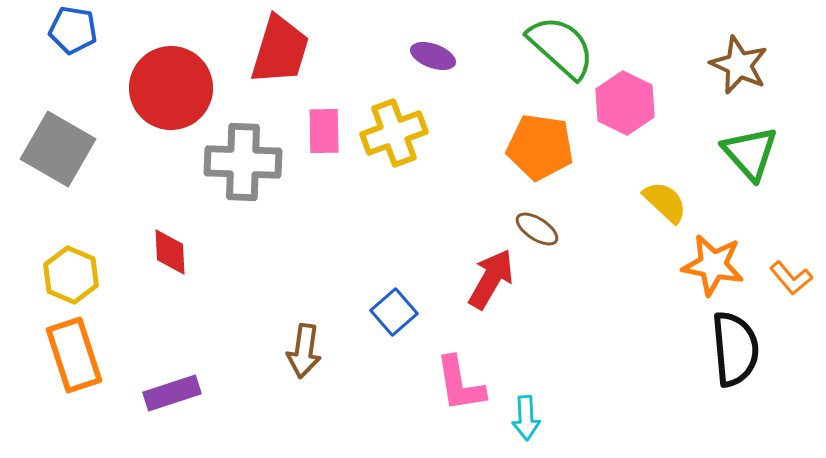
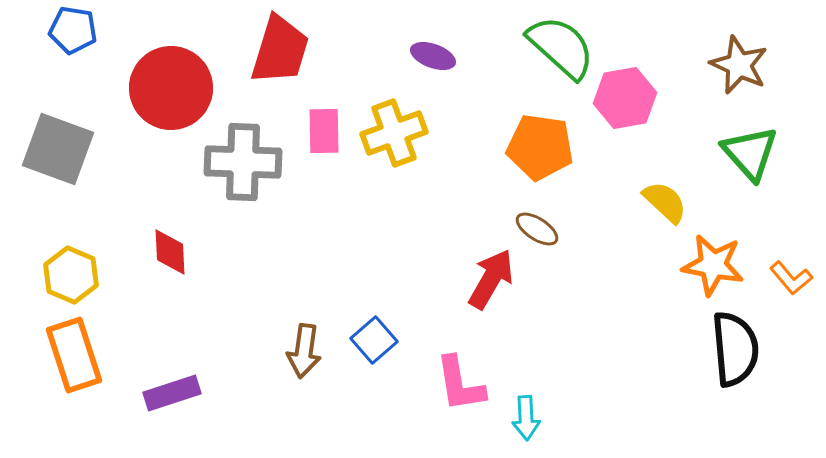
pink hexagon: moved 5 px up; rotated 24 degrees clockwise
gray square: rotated 10 degrees counterclockwise
blue square: moved 20 px left, 28 px down
